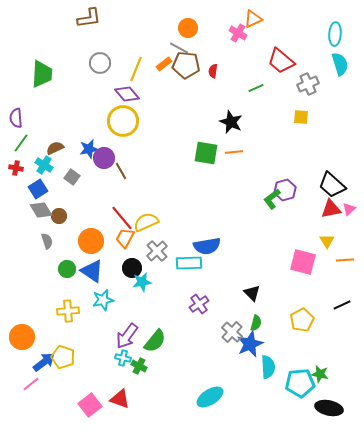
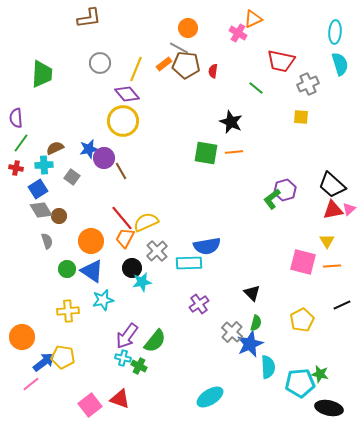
cyan ellipse at (335, 34): moved 2 px up
red trapezoid at (281, 61): rotated 28 degrees counterclockwise
green line at (256, 88): rotated 63 degrees clockwise
cyan cross at (44, 165): rotated 36 degrees counterclockwise
red triangle at (331, 209): moved 2 px right, 1 px down
orange line at (345, 260): moved 13 px left, 6 px down
yellow pentagon at (63, 357): rotated 10 degrees counterclockwise
